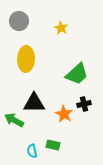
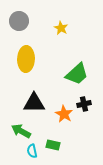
green arrow: moved 7 px right, 11 px down
